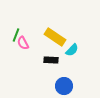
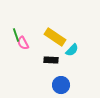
green line: rotated 40 degrees counterclockwise
blue circle: moved 3 px left, 1 px up
